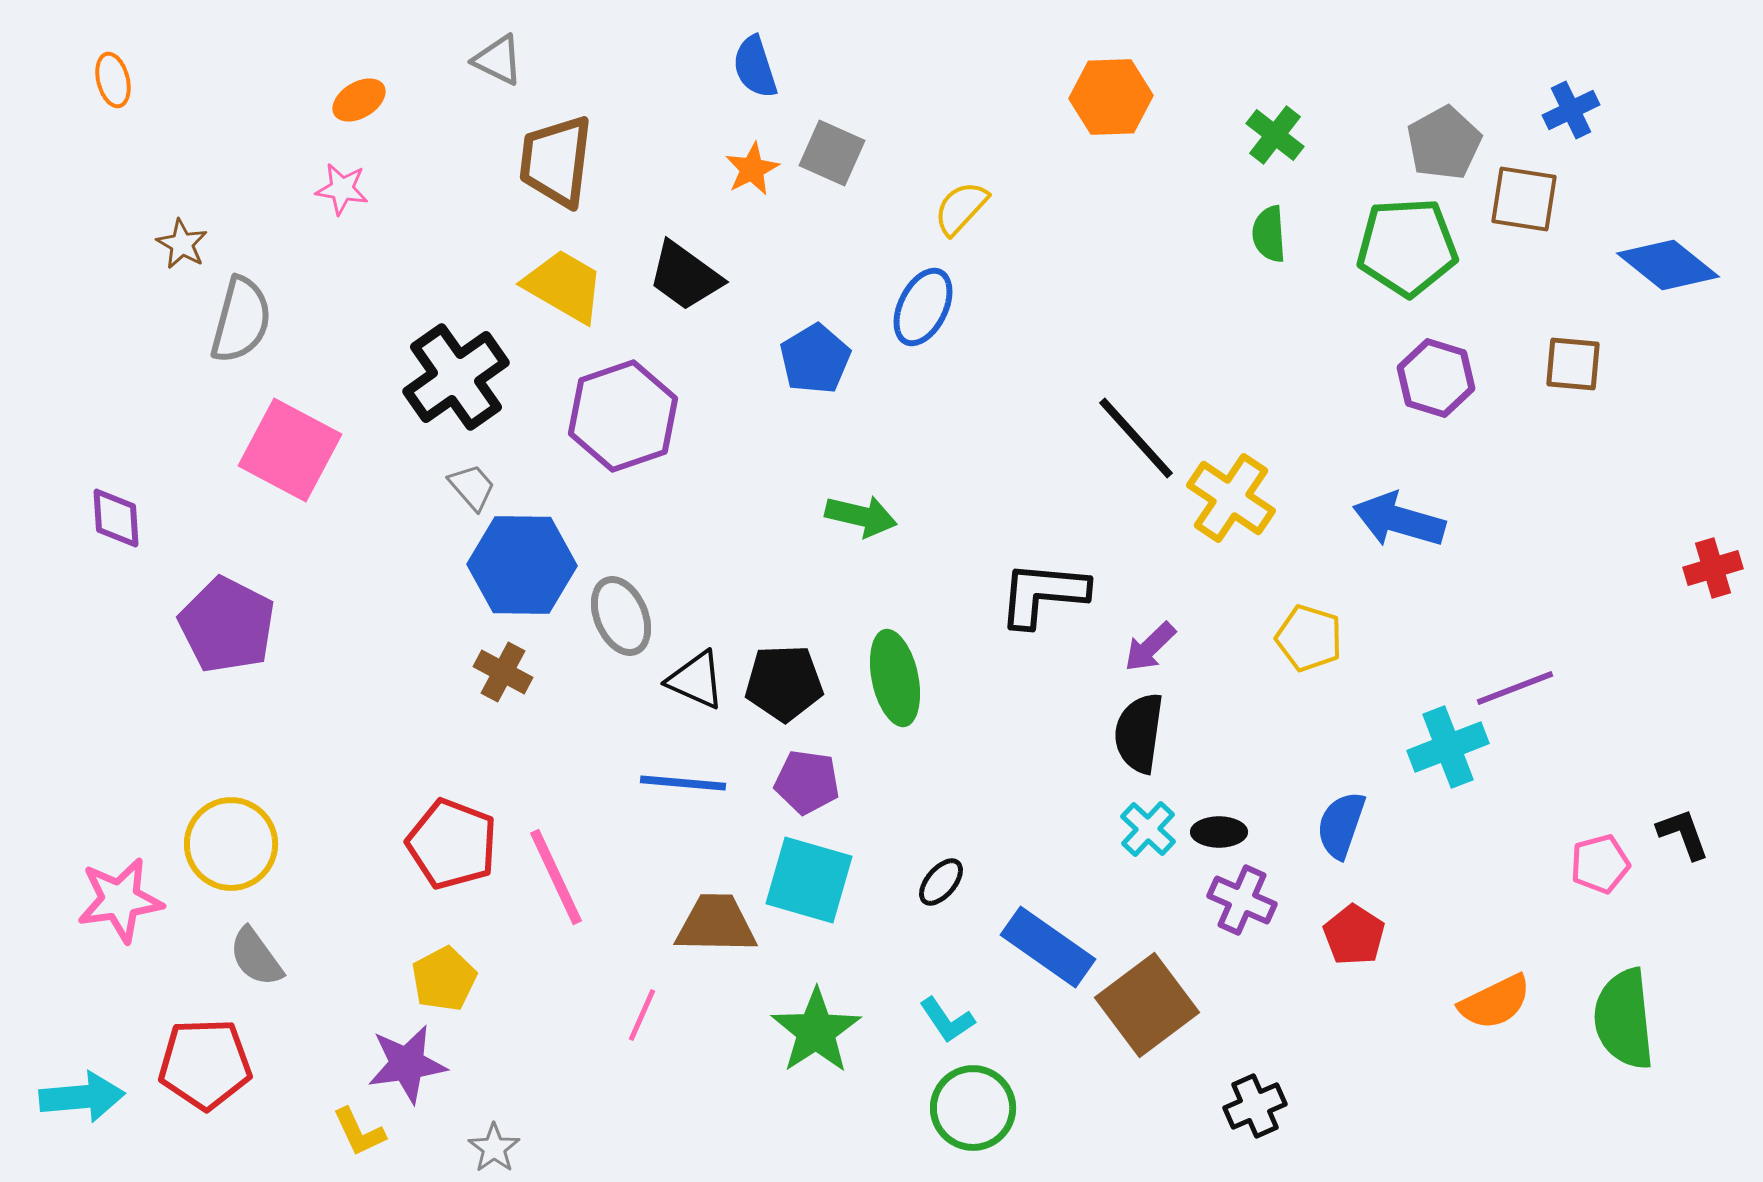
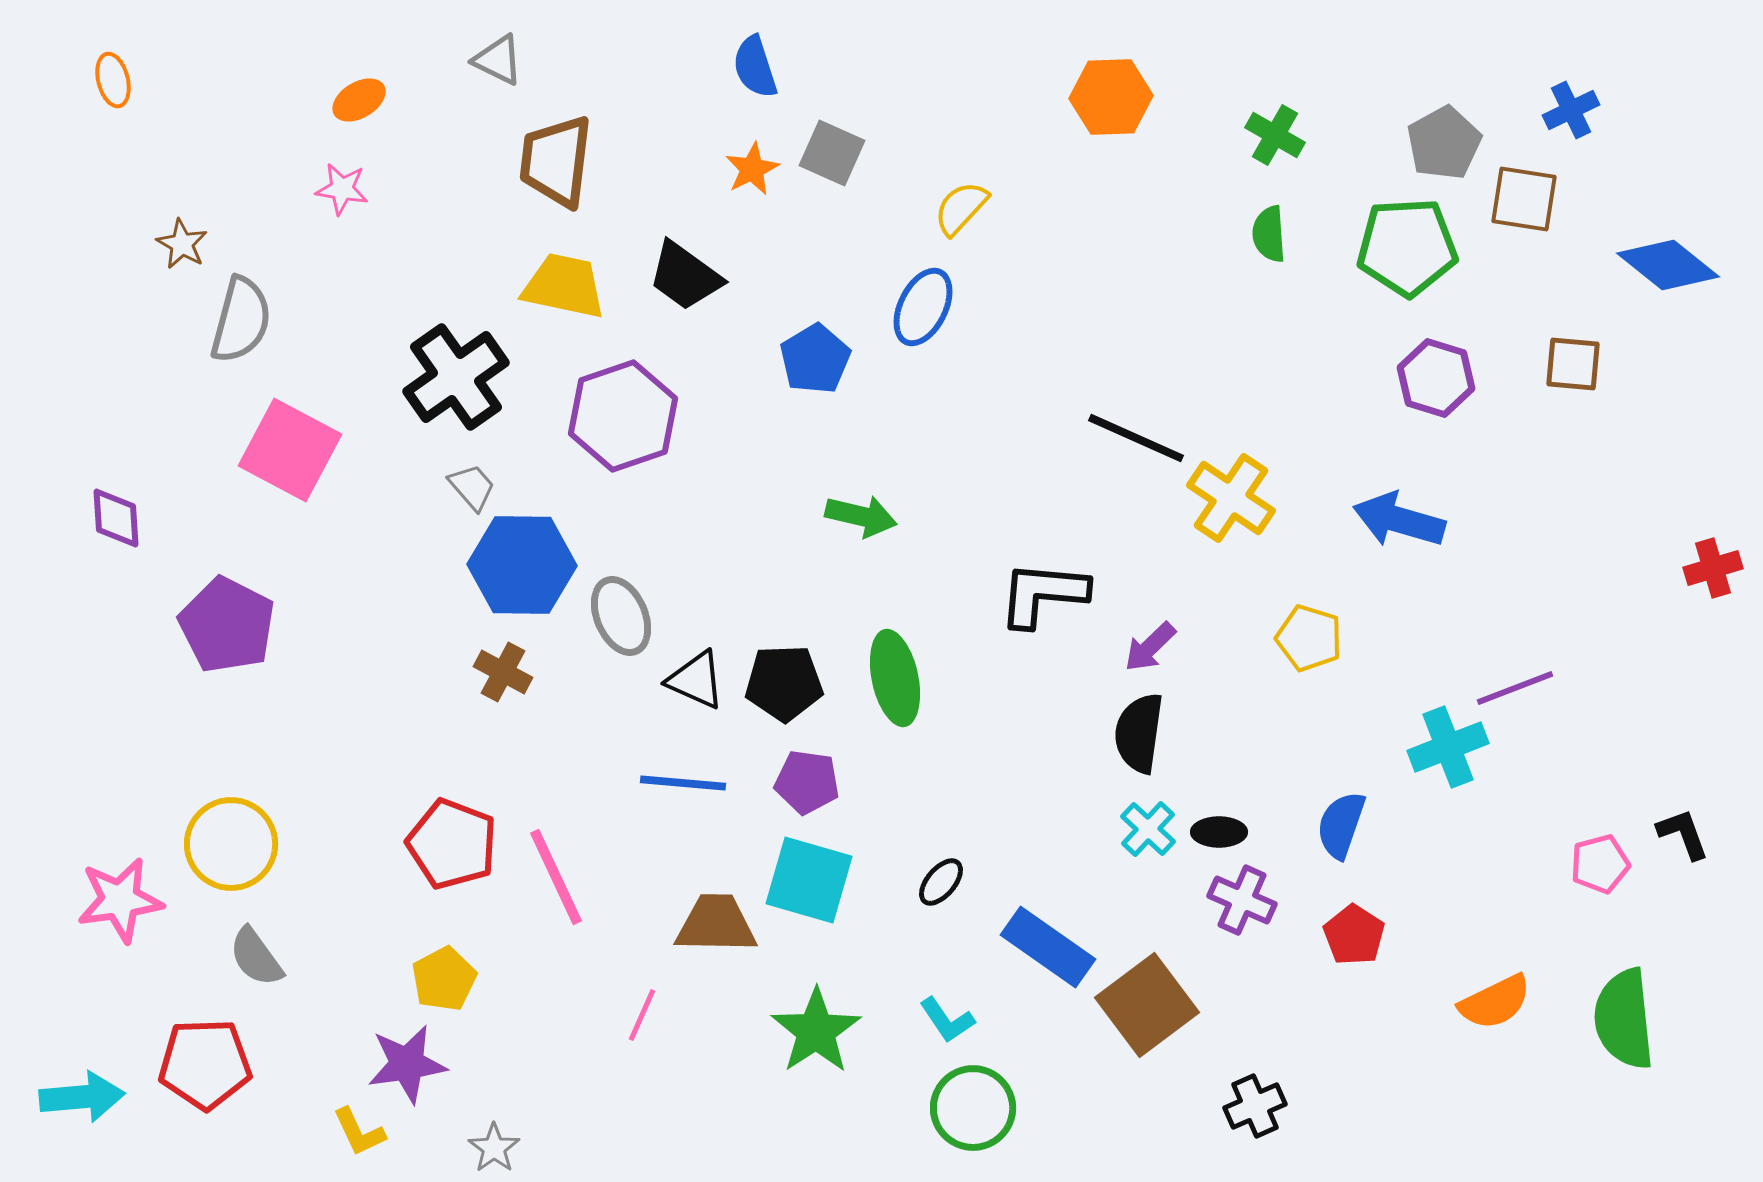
green cross at (1275, 135): rotated 8 degrees counterclockwise
yellow trapezoid at (564, 286): rotated 18 degrees counterclockwise
black line at (1136, 438): rotated 24 degrees counterclockwise
